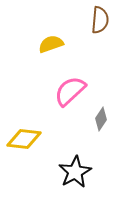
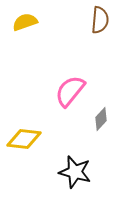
yellow semicircle: moved 26 px left, 22 px up
pink semicircle: rotated 8 degrees counterclockwise
gray diamond: rotated 10 degrees clockwise
black star: rotated 28 degrees counterclockwise
